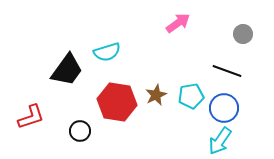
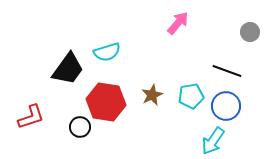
pink arrow: rotated 15 degrees counterclockwise
gray circle: moved 7 px right, 2 px up
black trapezoid: moved 1 px right, 1 px up
brown star: moved 4 px left
red hexagon: moved 11 px left
blue circle: moved 2 px right, 2 px up
black circle: moved 4 px up
cyan arrow: moved 7 px left
